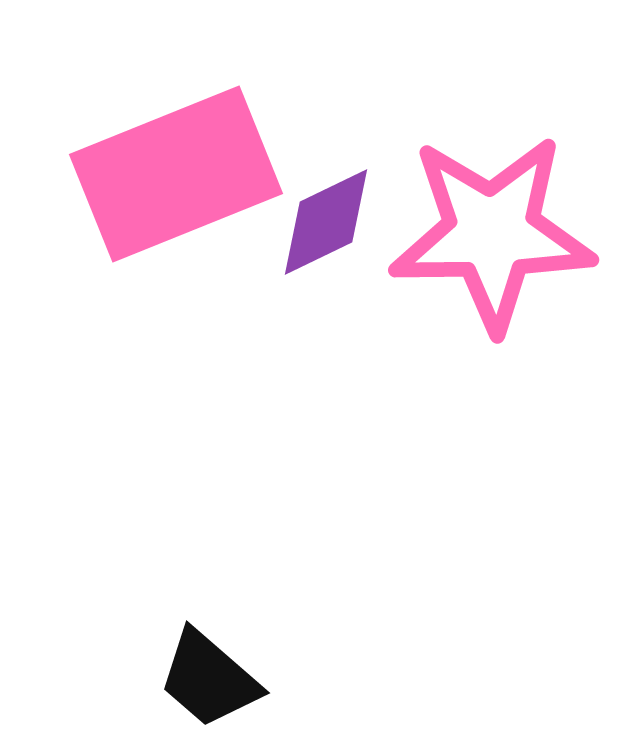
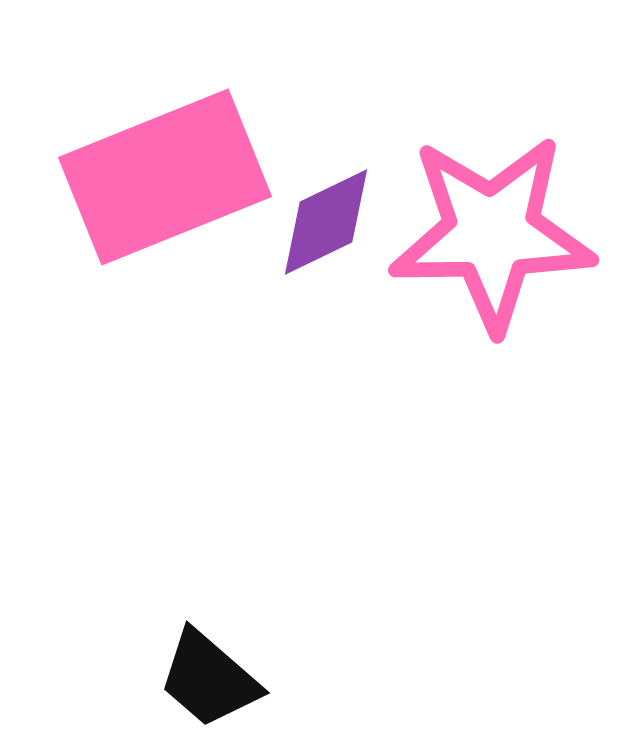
pink rectangle: moved 11 px left, 3 px down
